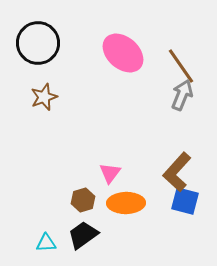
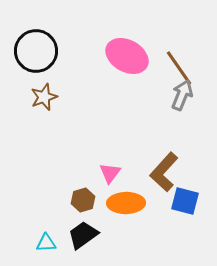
black circle: moved 2 px left, 8 px down
pink ellipse: moved 4 px right, 3 px down; rotated 12 degrees counterclockwise
brown line: moved 2 px left, 2 px down
brown L-shape: moved 13 px left
